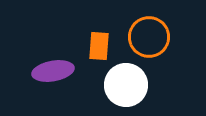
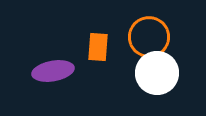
orange rectangle: moved 1 px left, 1 px down
white circle: moved 31 px right, 12 px up
